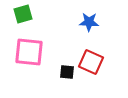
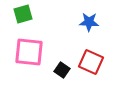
black square: moved 5 px left, 2 px up; rotated 28 degrees clockwise
